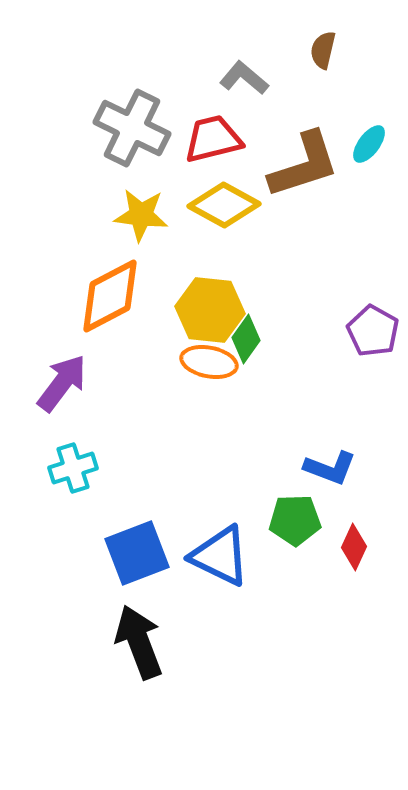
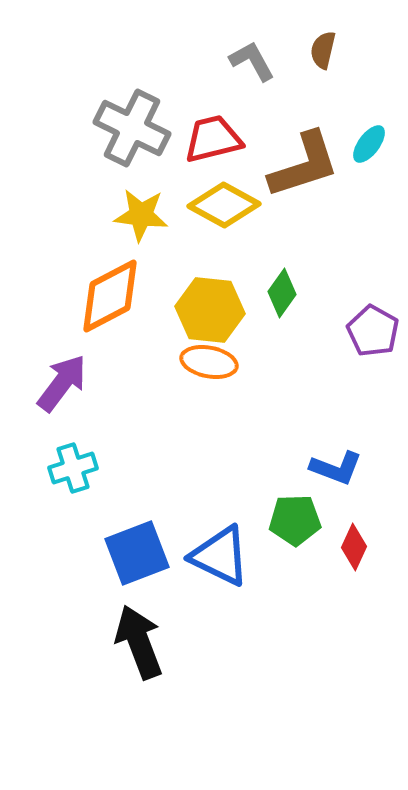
gray L-shape: moved 8 px right, 17 px up; rotated 21 degrees clockwise
green diamond: moved 36 px right, 46 px up
blue L-shape: moved 6 px right
